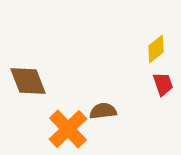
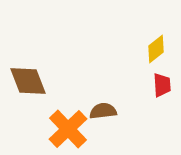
red trapezoid: moved 1 px left, 1 px down; rotated 15 degrees clockwise
